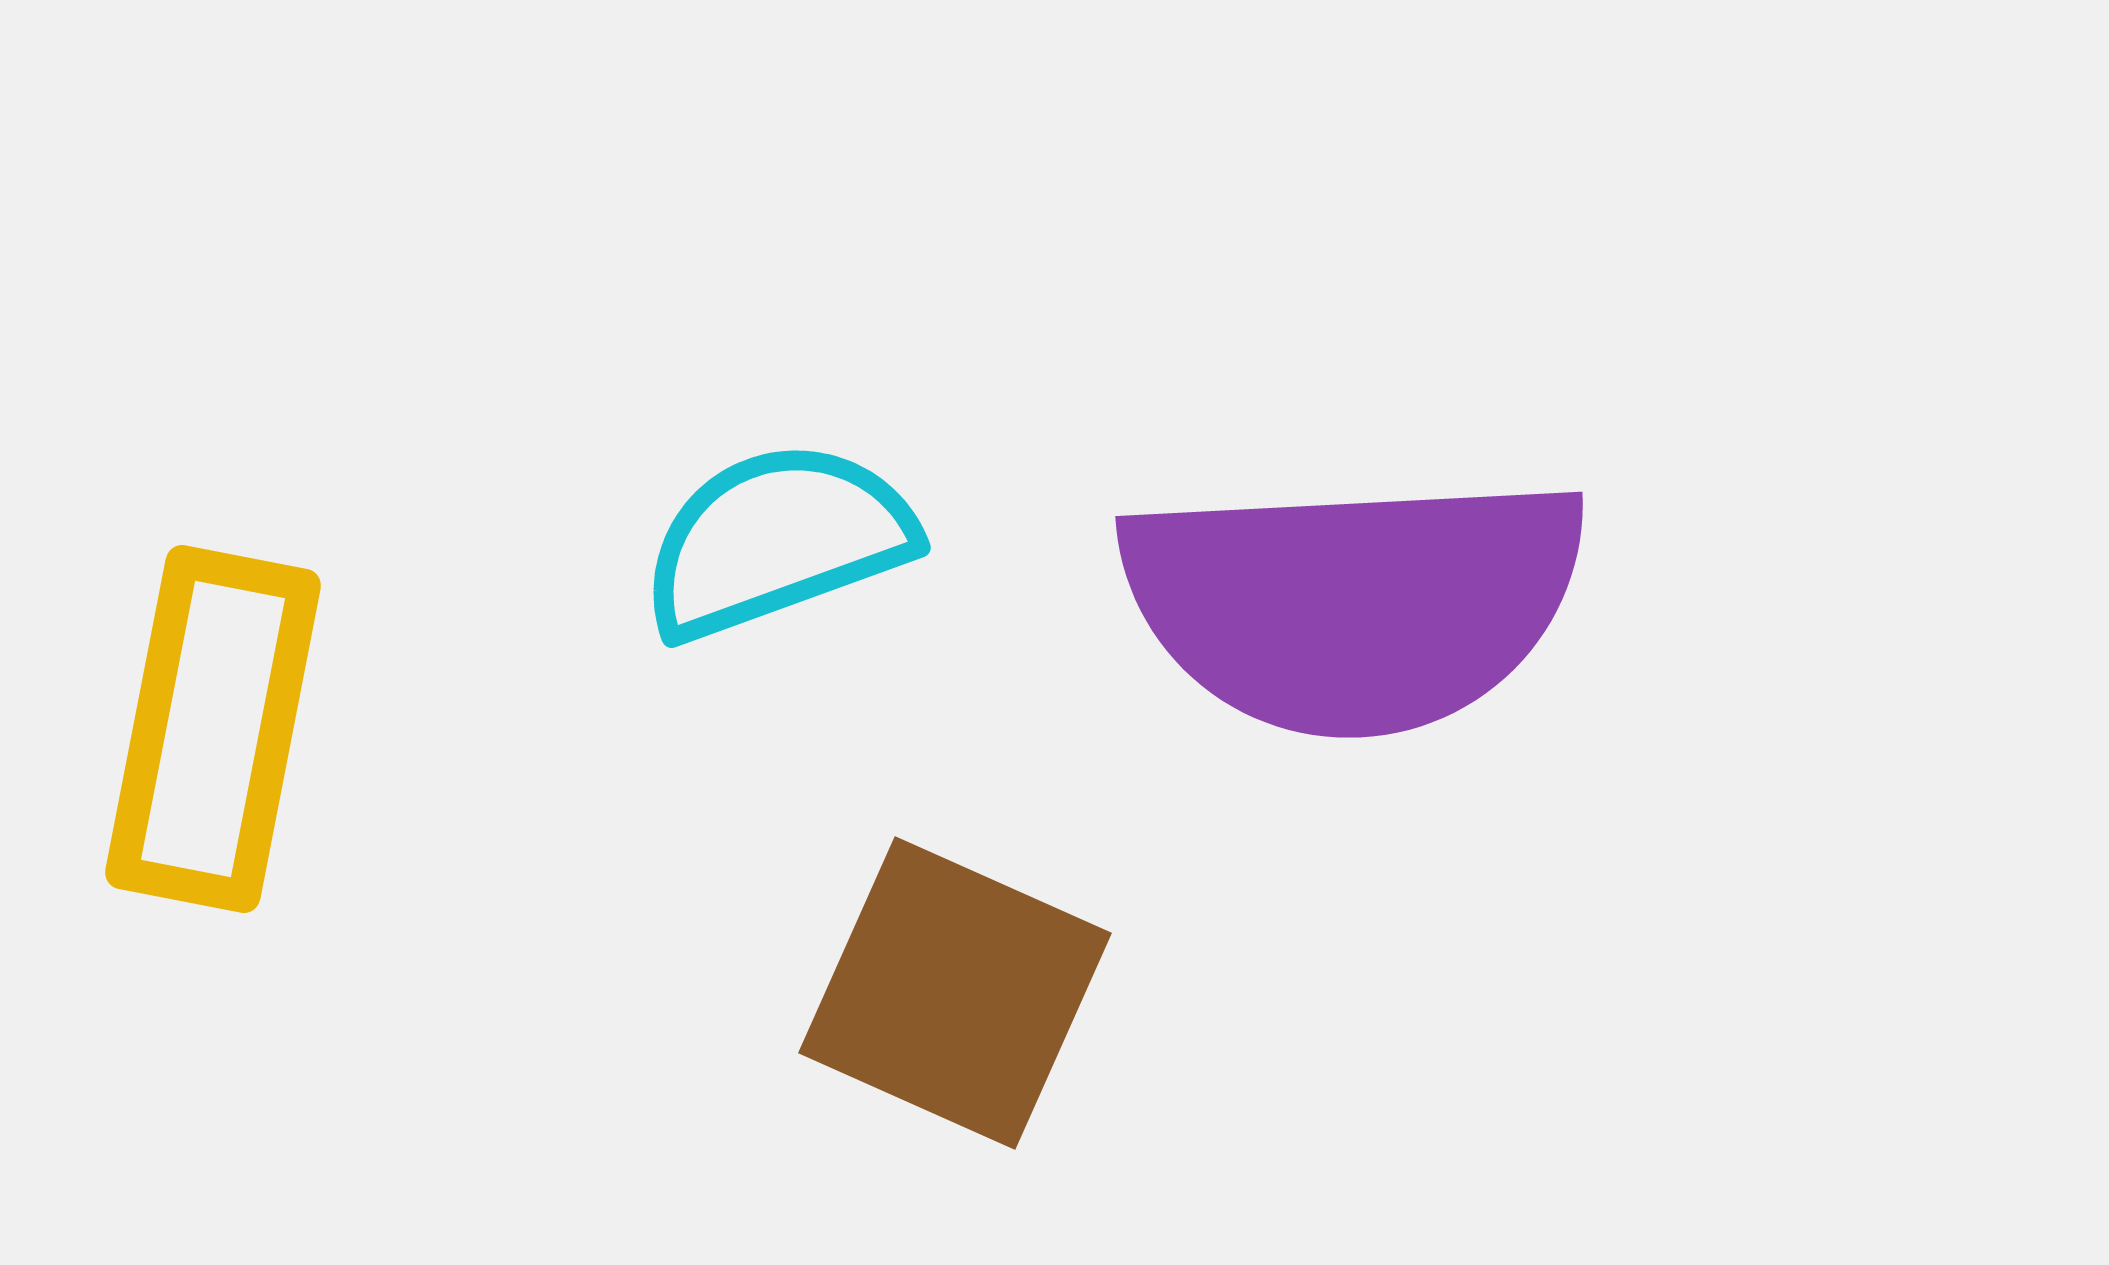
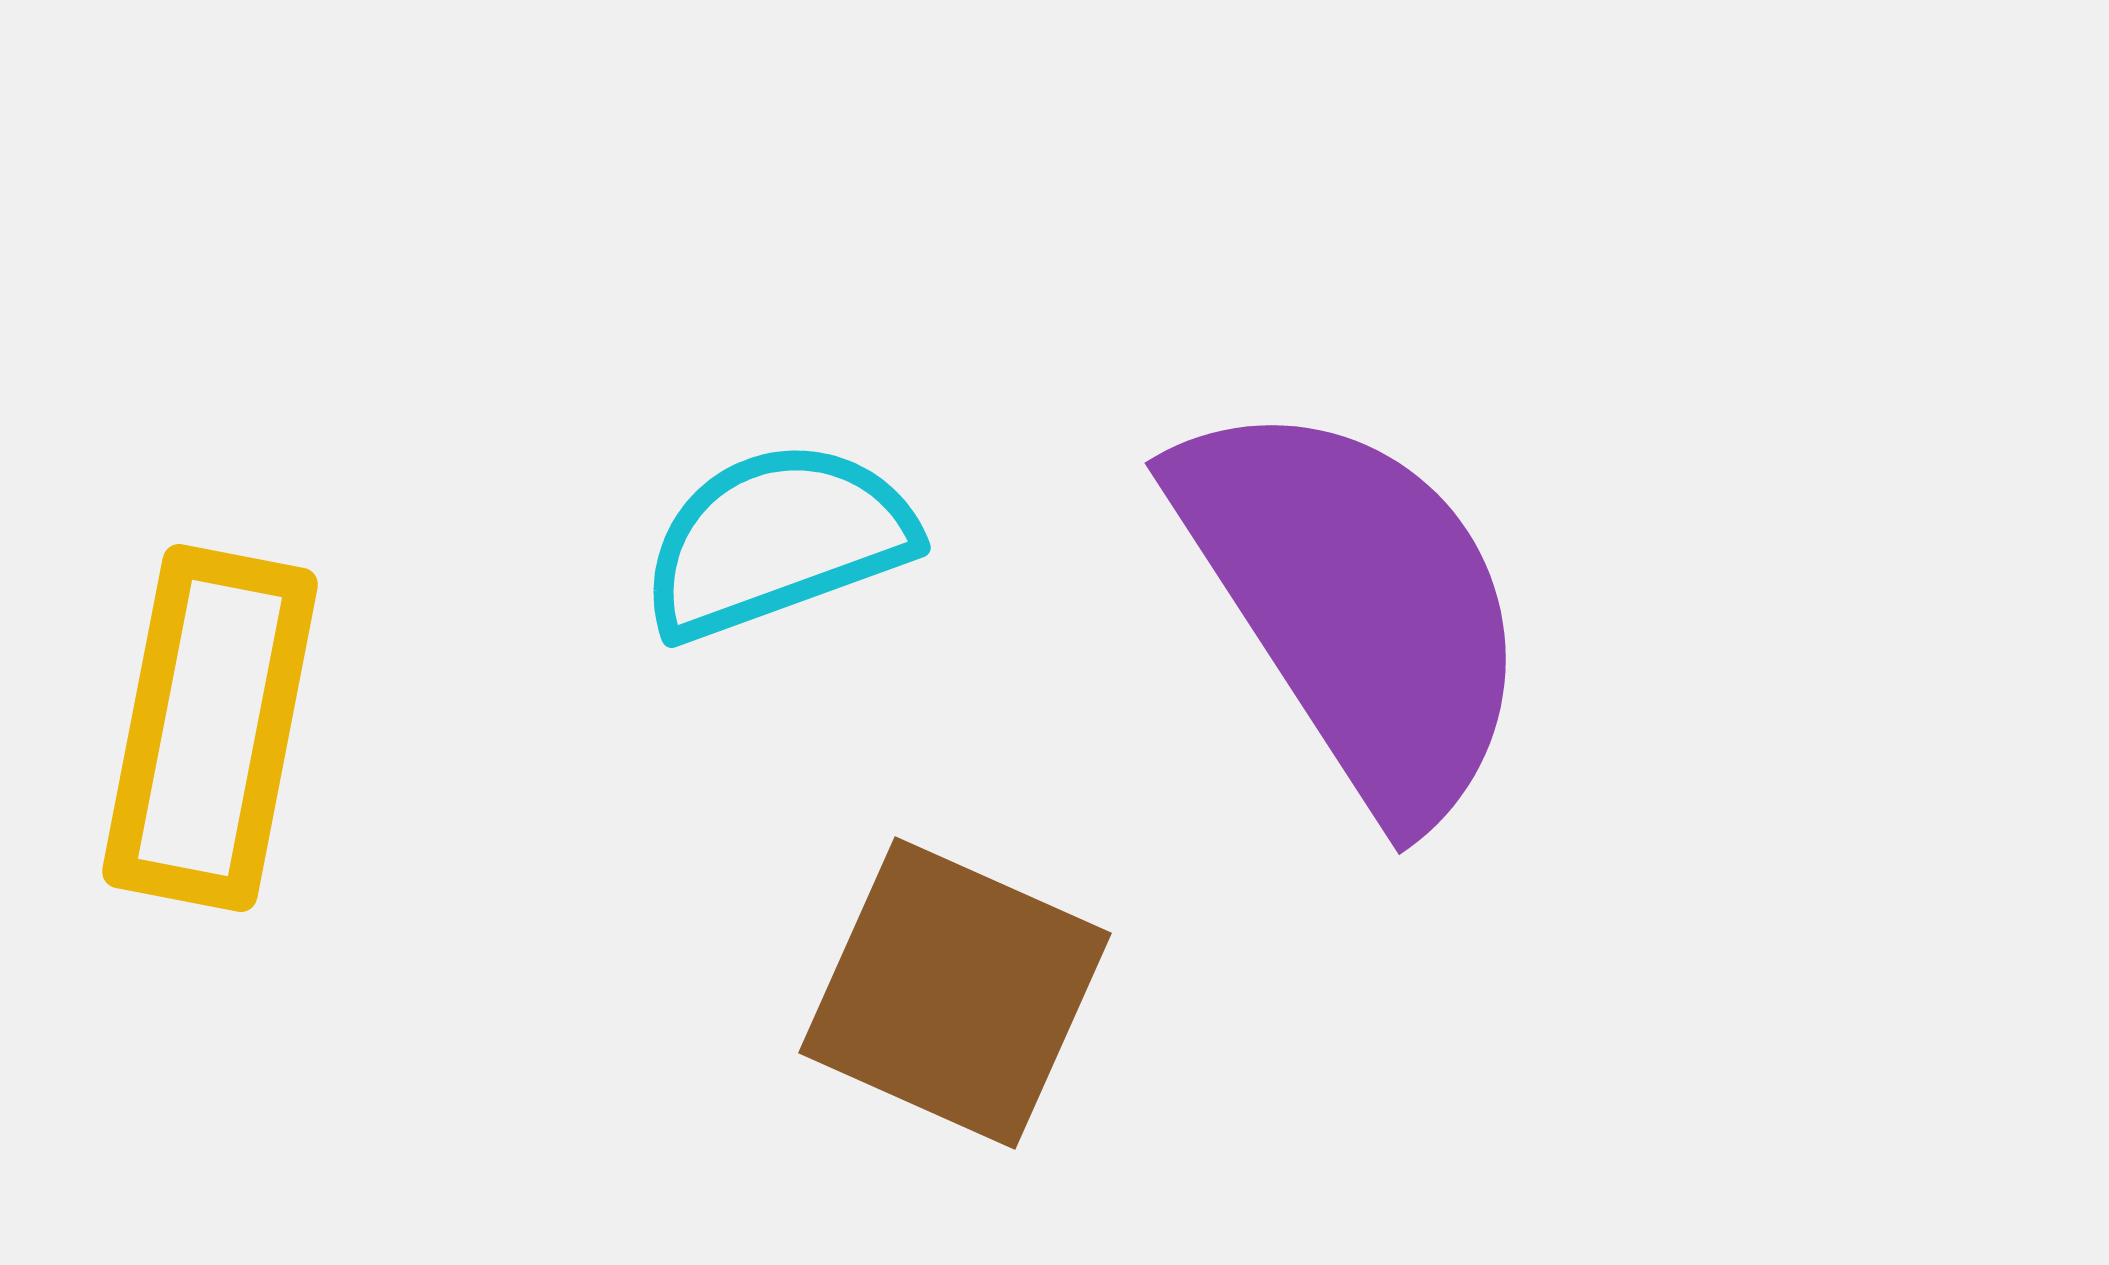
purple semicircle: moved 1 px right, 2 px down; rotated 120 degrees counterclockwise
yellow rectangle: moved 3 px left, 1 px up
